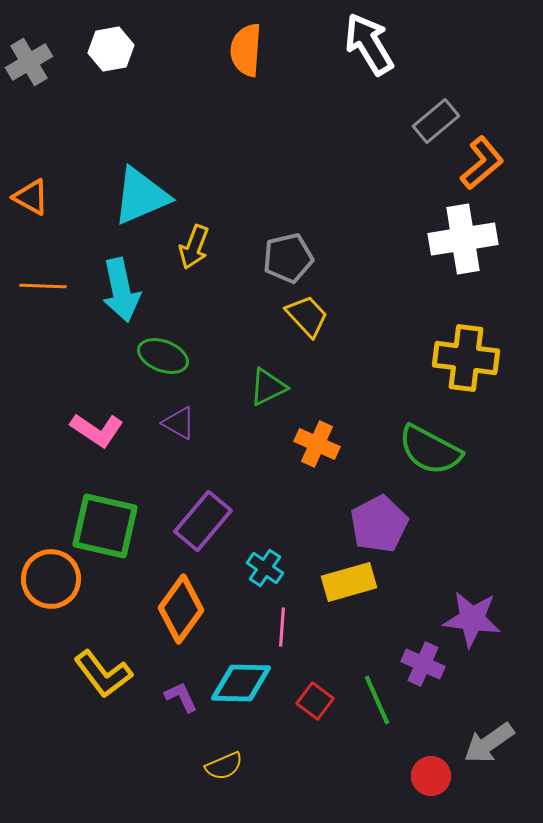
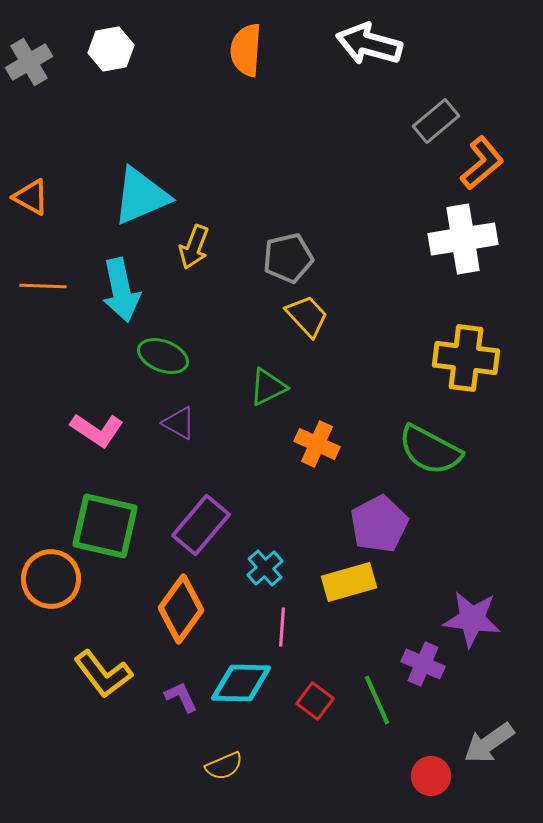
white arrow: rotated 44 degrees counterclockwise
purple rectangle: moved 2 px left, 4 px down
cyan cross: rotated 15 degrees clockwise
